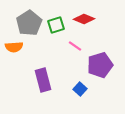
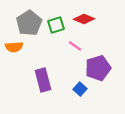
purple pentagon: moved 2 px left, 3 px down
